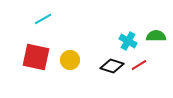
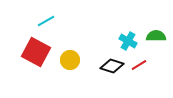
cyan line: moved 3 px right, 2 px down
red square: moved 5 px up; rotated 16 degrees clockwise
